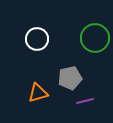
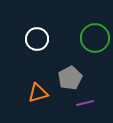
gray pentagon: rotated 15 degrees counterclockwise
purple line: moved 2 px down
